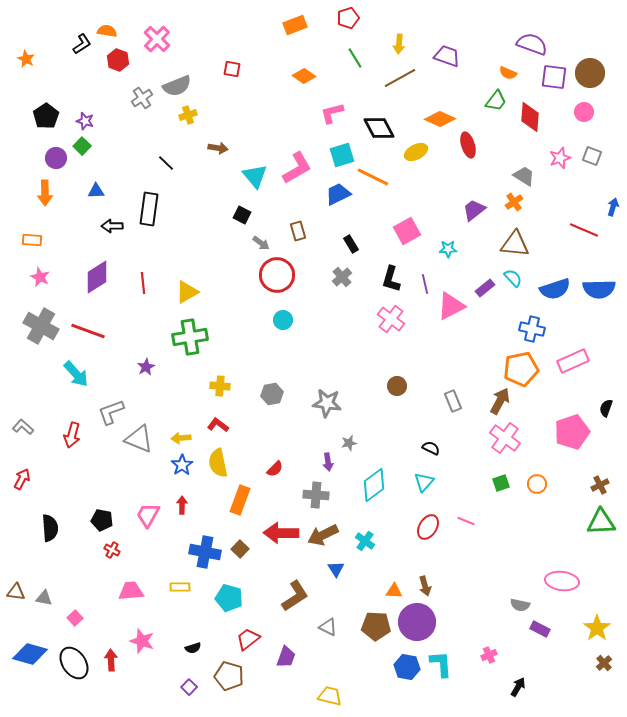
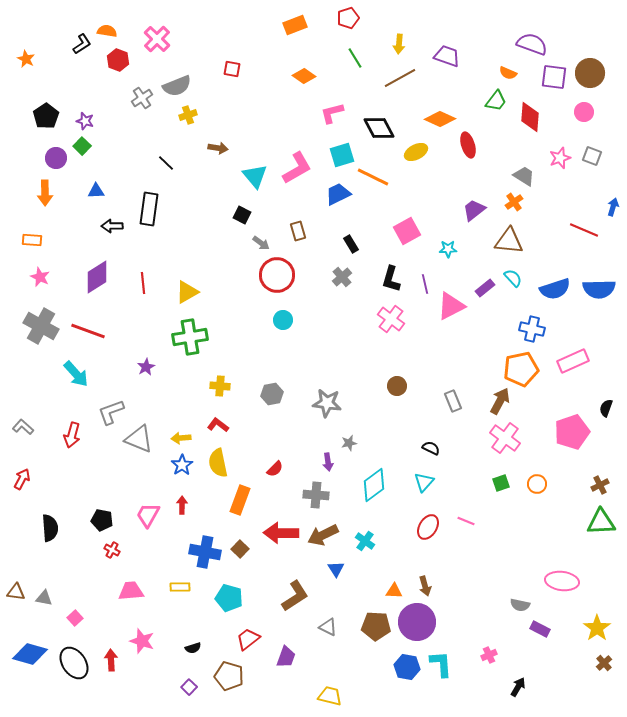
brown triangle at (515, 244): moved 6 px left, 3 px up
